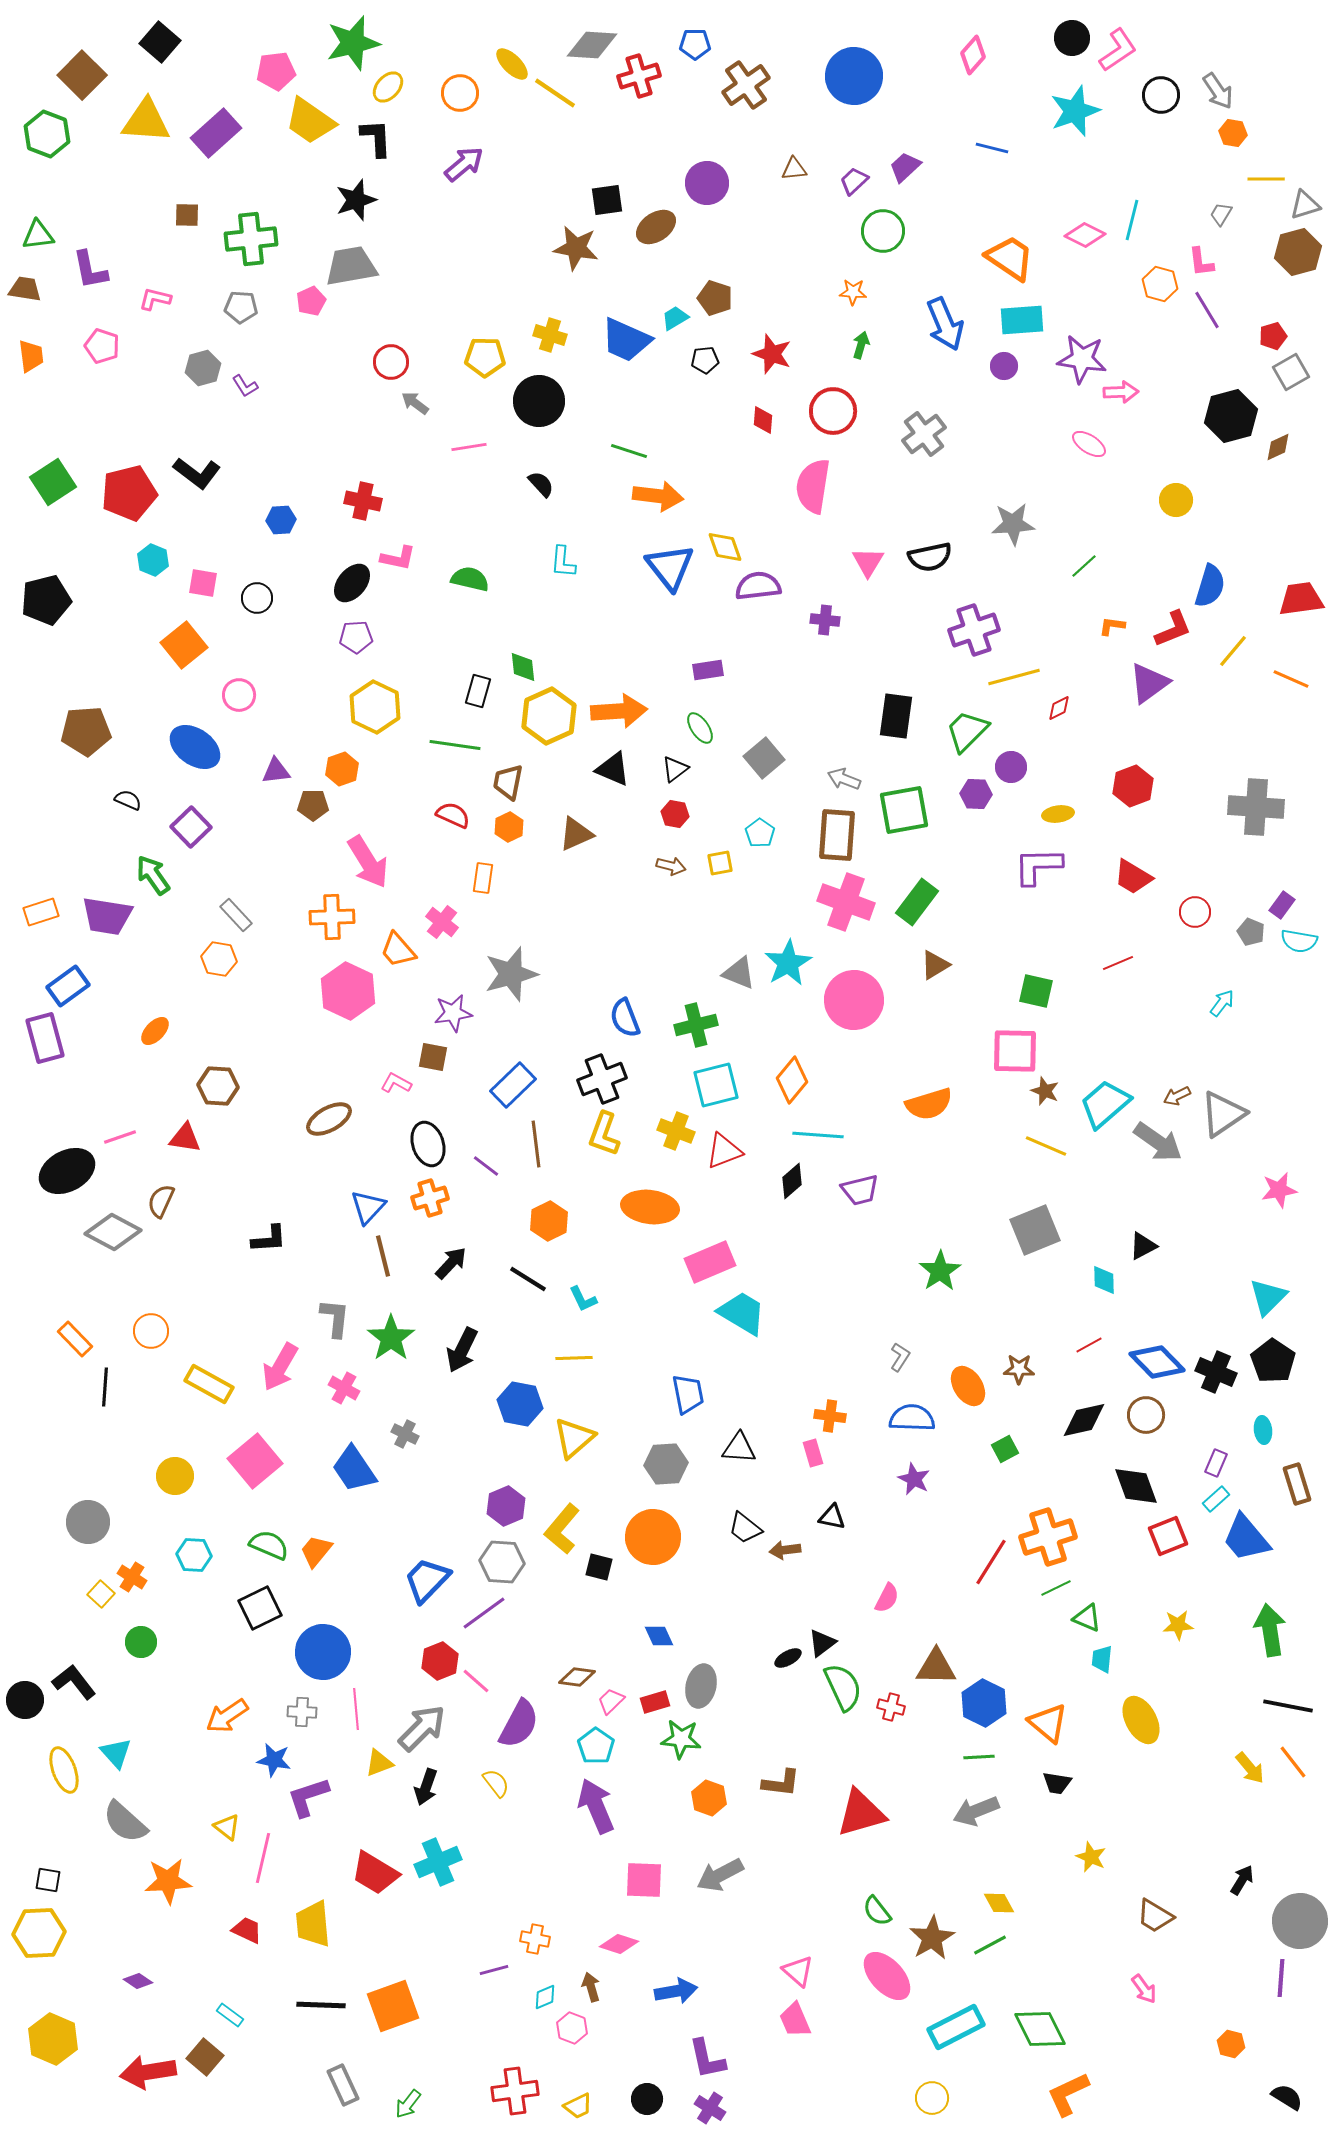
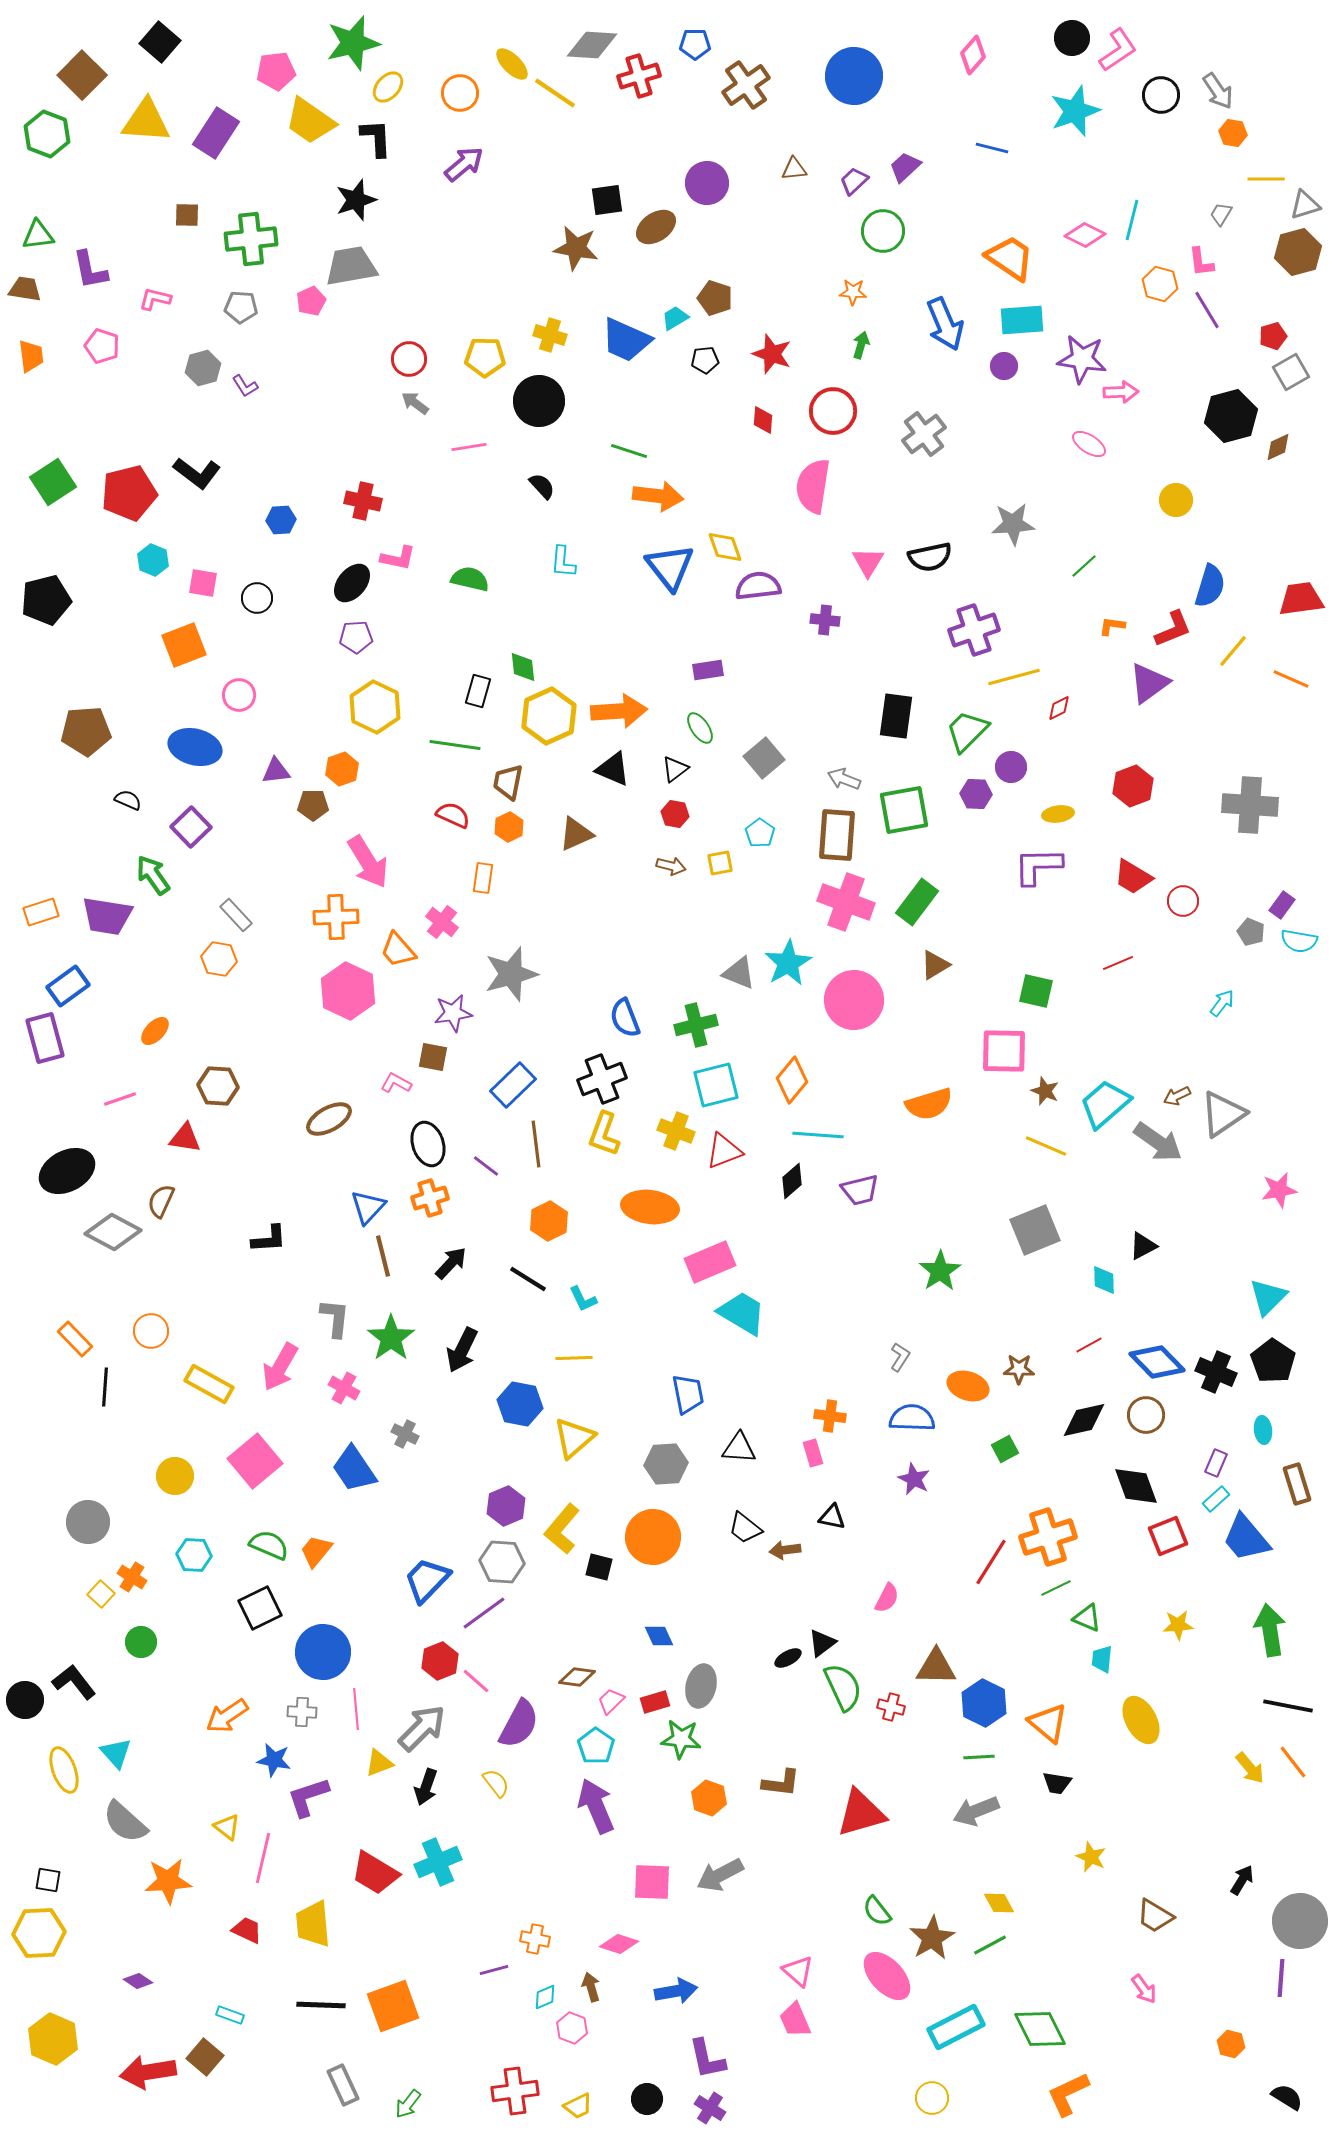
purple rectangle at (216, 133): rotated 15 degrees counterclockwise
red circle at (391, 362): moved 18 px right, 3 px up
black semicircle at (541, 484): moved 1 px right, 2 px down
orange square at (184, 645): rotated 18 degrees clockwise
blue ellipse at (195, 747): rotated 21 degrees counterclockwise
gray cross at (1256, 807): moved 6 px left, 2 px up
red circle at (1195, 912): moved 12 px left, 11 px up
orange cross at (332, 917): moved 4 px right
pink square at (1015, 1051): moved 11 px left
pink line at (120, 1137): moved 38 px up
orange ellipse at (968, 1386): rotated 39 degrees counterclockwise
pink square at (644, 1880): moved 8 px right, 2 px down
cyan rectangle at (230, 2015): rotated 16 degrees counterclockwise
